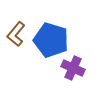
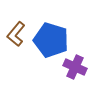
purple cross: moved 2 px right, 1 px up
